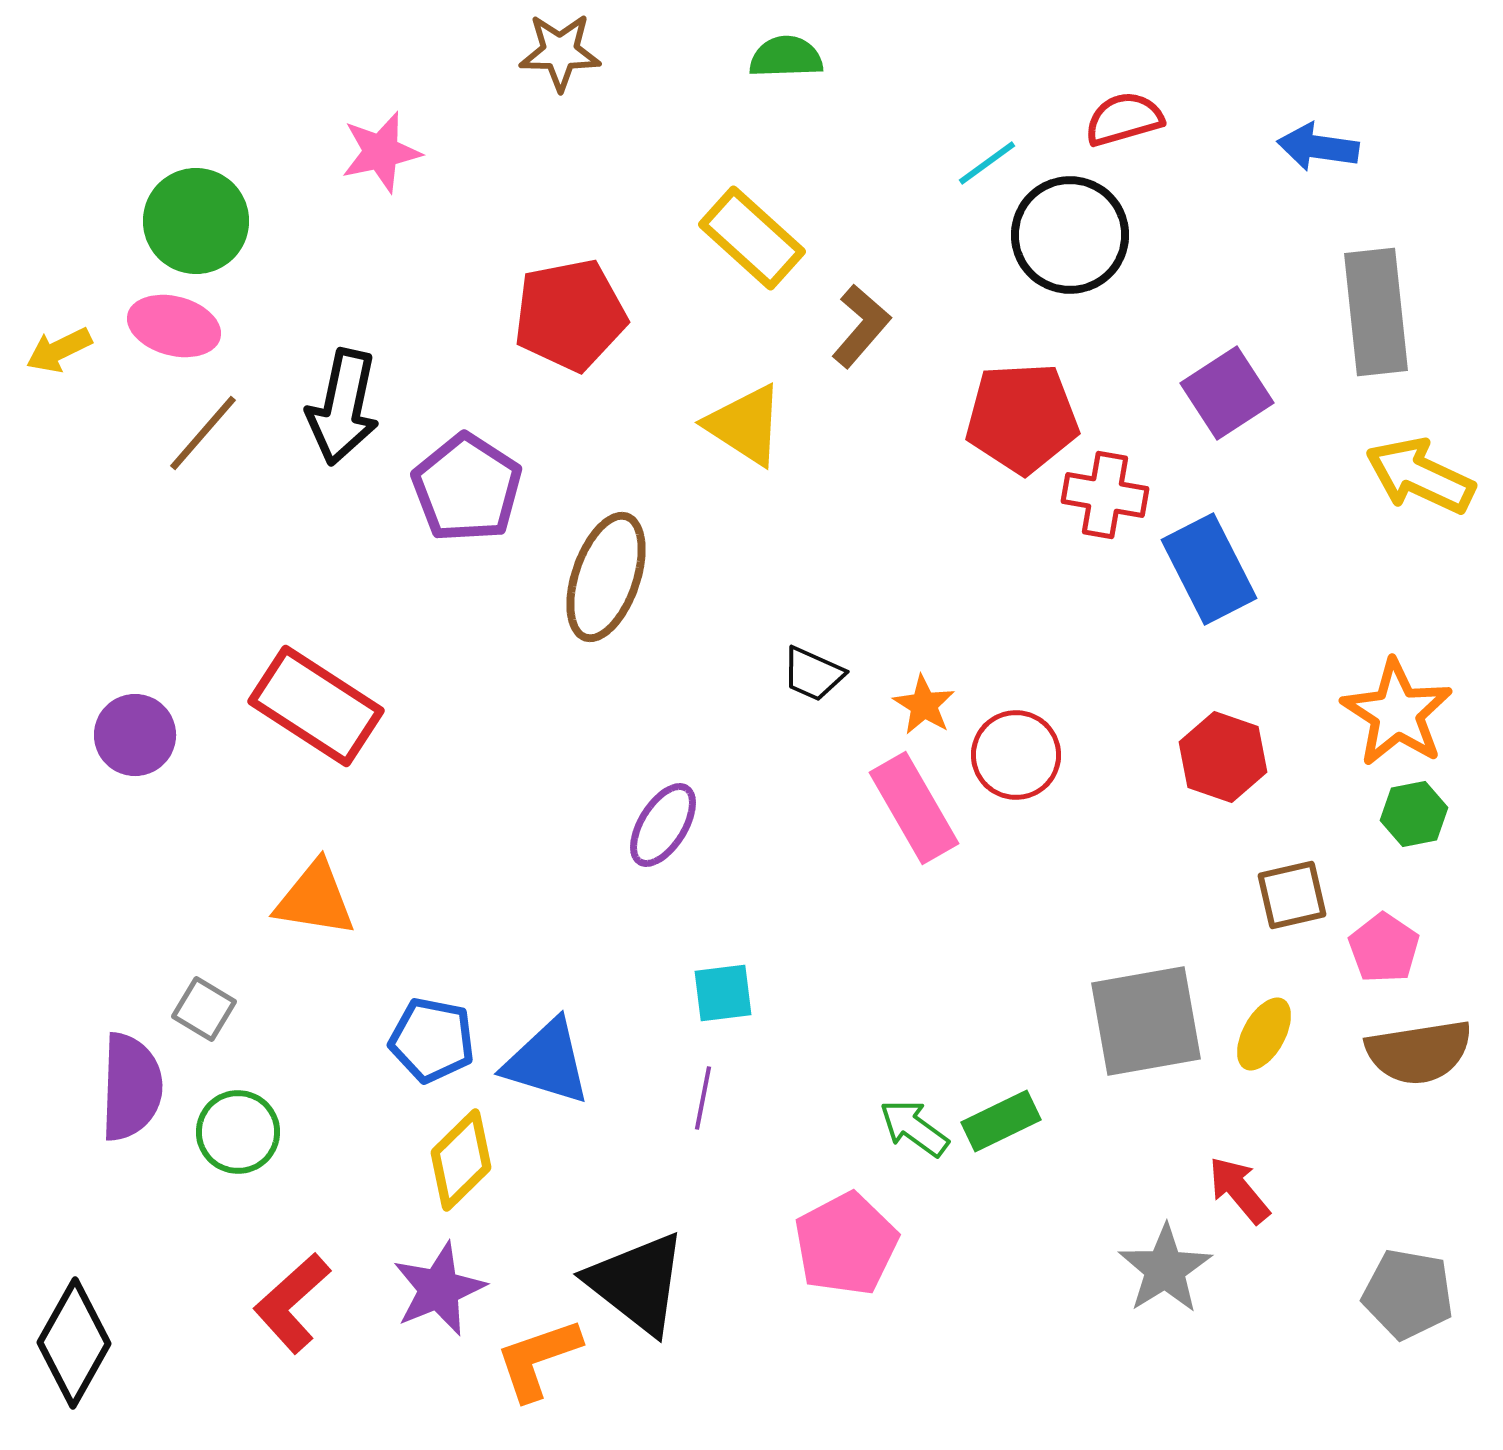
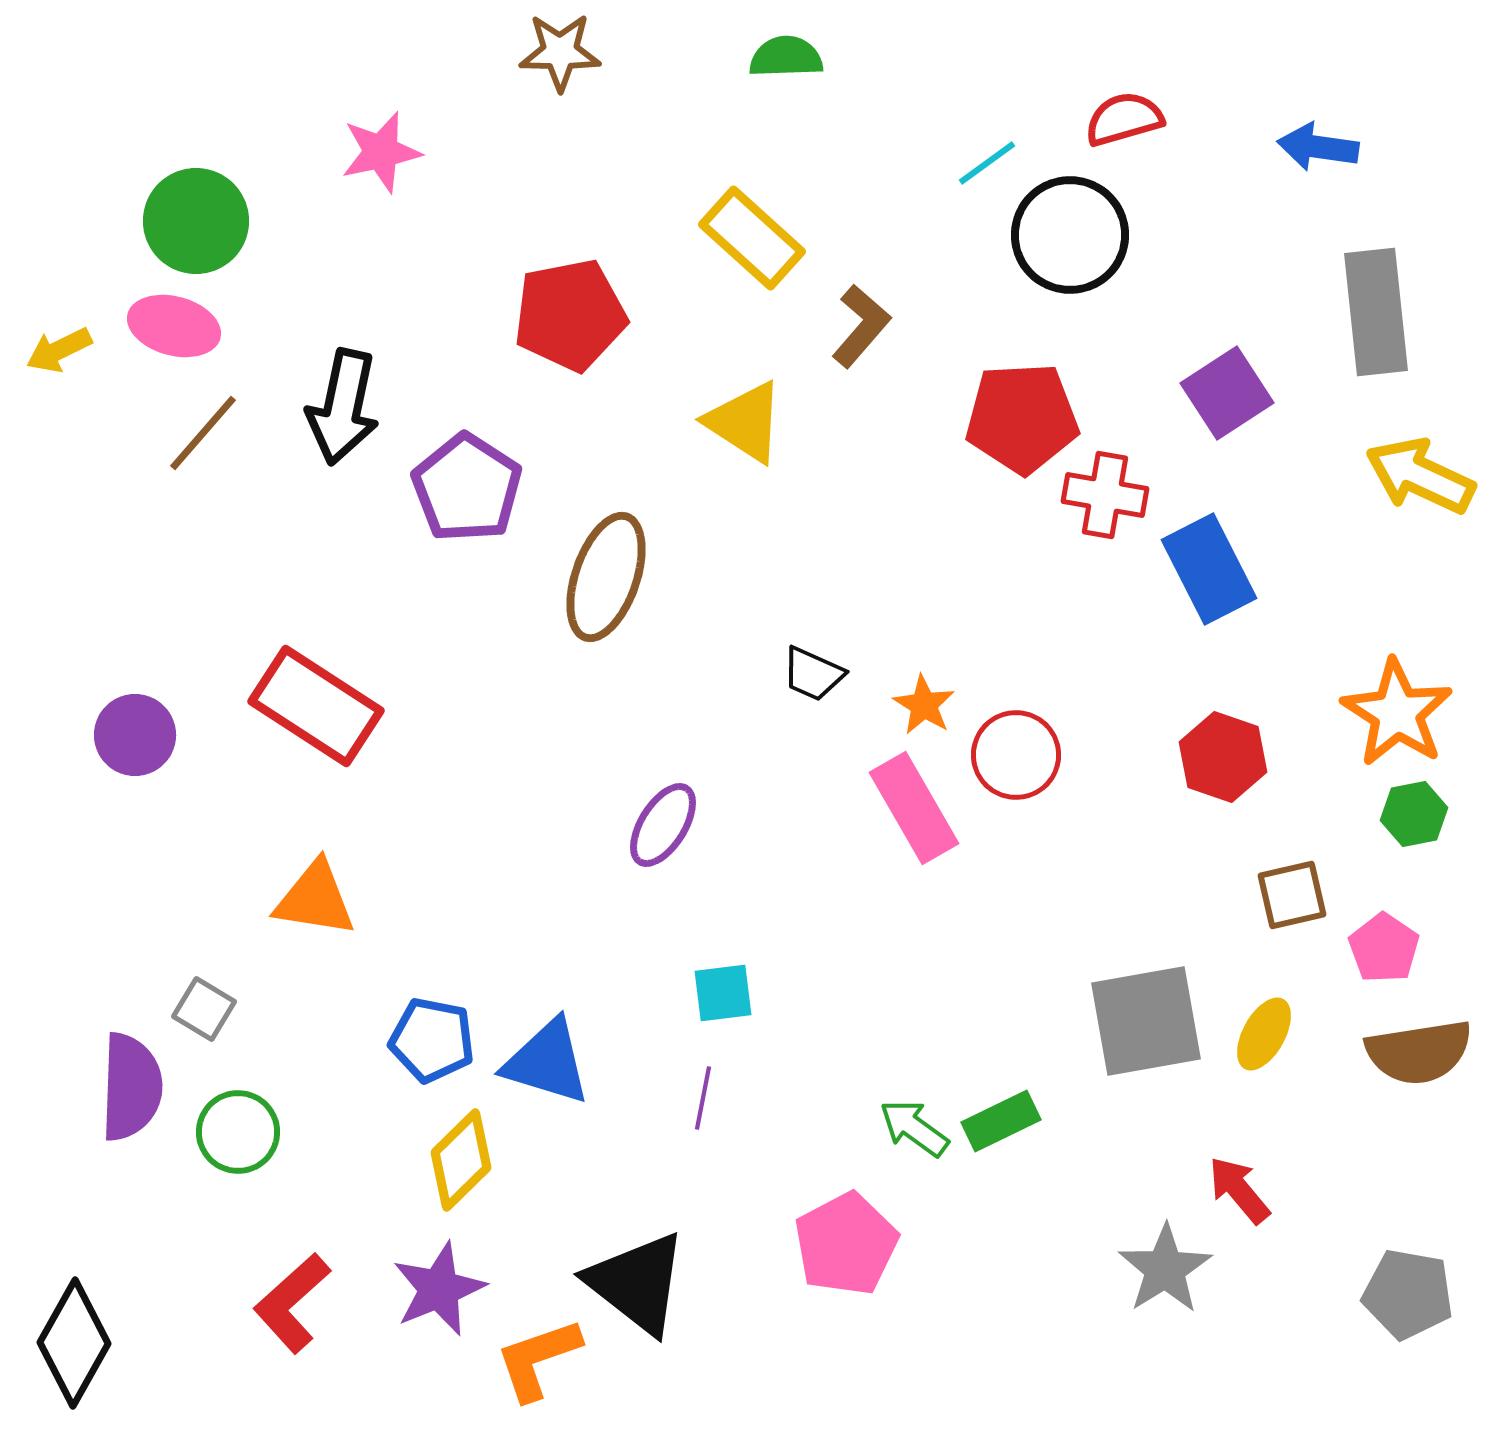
yellow triangle at (745, 425): moved 3 px up
